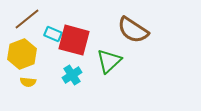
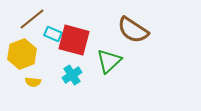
brown line: moved 5 px right
yellow semicircle: moved 5 px right
